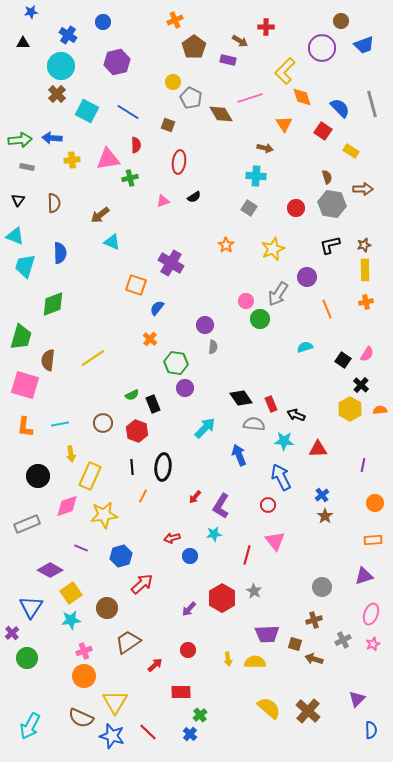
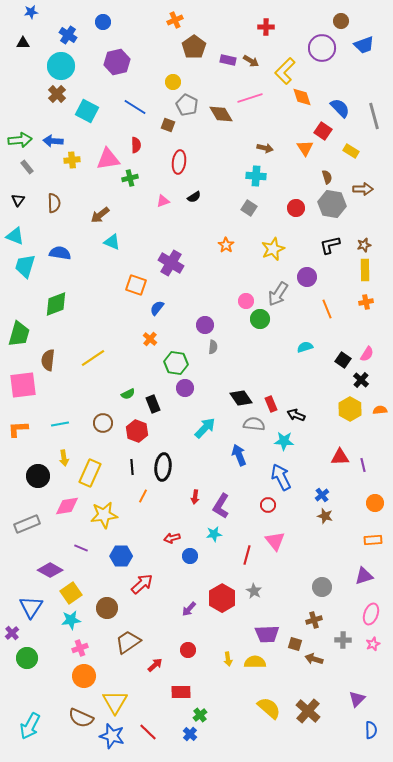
brown arrow at (240, 41): moved 11 px right, 20 px down
gray pentagon at (191, 98): moved 4 px left, 7 px down
gray line at (372, 104): moved 2 px right, 12 px down
blue line at (128, 112): moved 7 px right, 5 px up
orange triangle at (284, 124): moved 21 px right, 24 px down
blue arrow at (52, 138): moved 1 px right, 3 px down
gray rectangle at (27, 167): rotated 40 degrees clockwise
blue semicircle at (60, 253): rotated 80 degrees counterclockwise
green diamond at (53, 304): moved 3 px right
green trapezoid at (21, 337): moved 2 px left, 3 px up
pink square at (25, 385): moved 2 px left; rotated 24 degrees counterclockwise
black cross at (361, 385): moved 5 px up
green semicircle at (132, 395): moved 4 px left, 1 px up
orange L-shape at (25, 427): moved 7 px left, 2 px down; rotated 80 degrees clockwise
red triangle at (318, 449): moved 22 px right, 8 px down
yellow arrow at (71, 454): moved 7 px left, 4 px down
purple line at (363, 465): rotated 24 degrees counterclockwise
yellow rectangle at (90, 476): moved 3 px up
red arrow at (195, 497): rotated 32 degrees counterclockwise
pink diamond at (67, 506): rotated 10 degrees clockwise
brown star at (325, 516): rotated 21 degrees counterclockwise
blue hexagon at (121, 556): rotated 15 degrees clockwise
gray cross at (343, 640): rotated 28 degrees clockwise
pink cross at (84, 651): moved 4 px left, 3 px up
